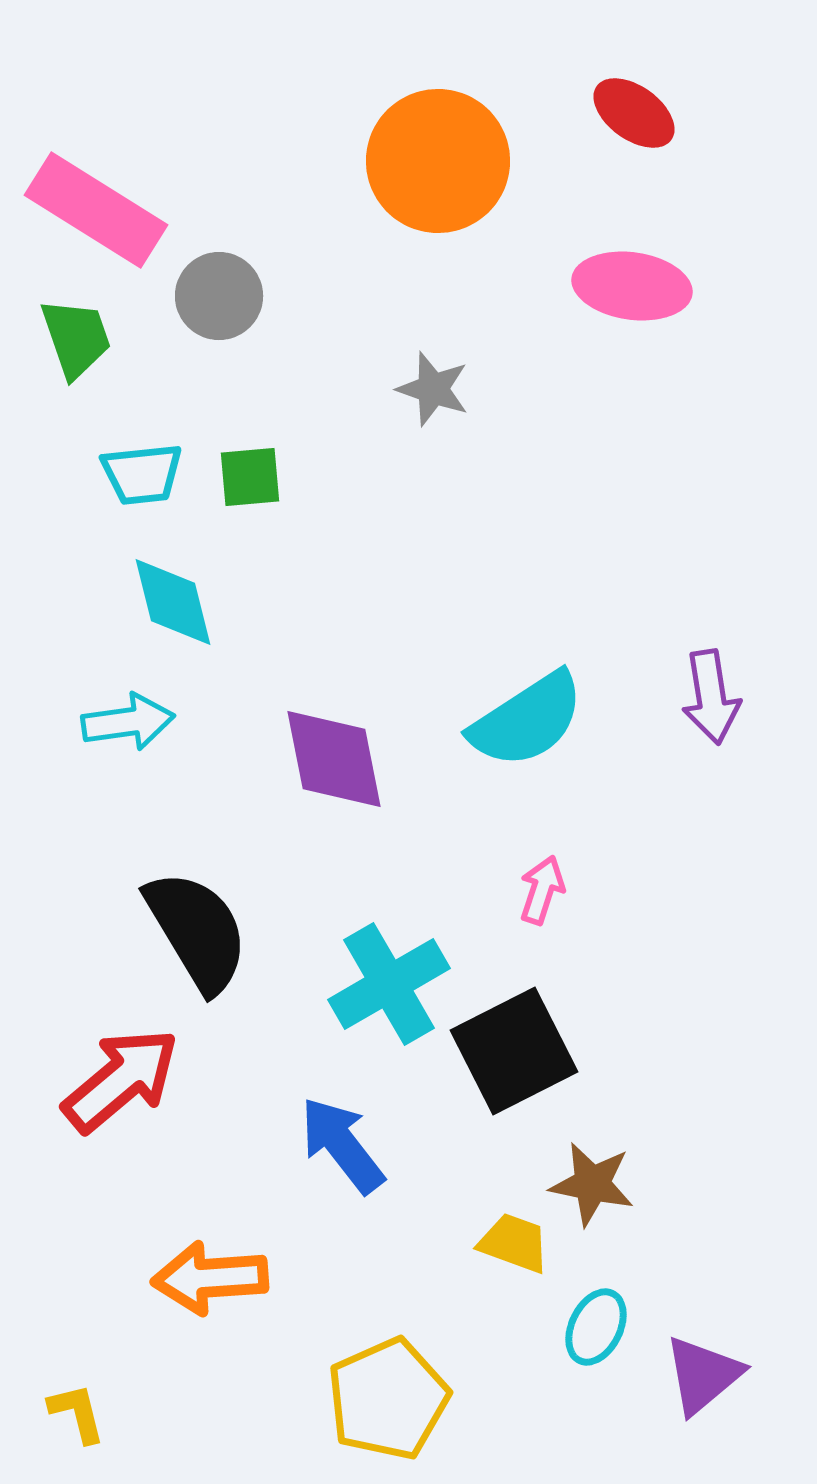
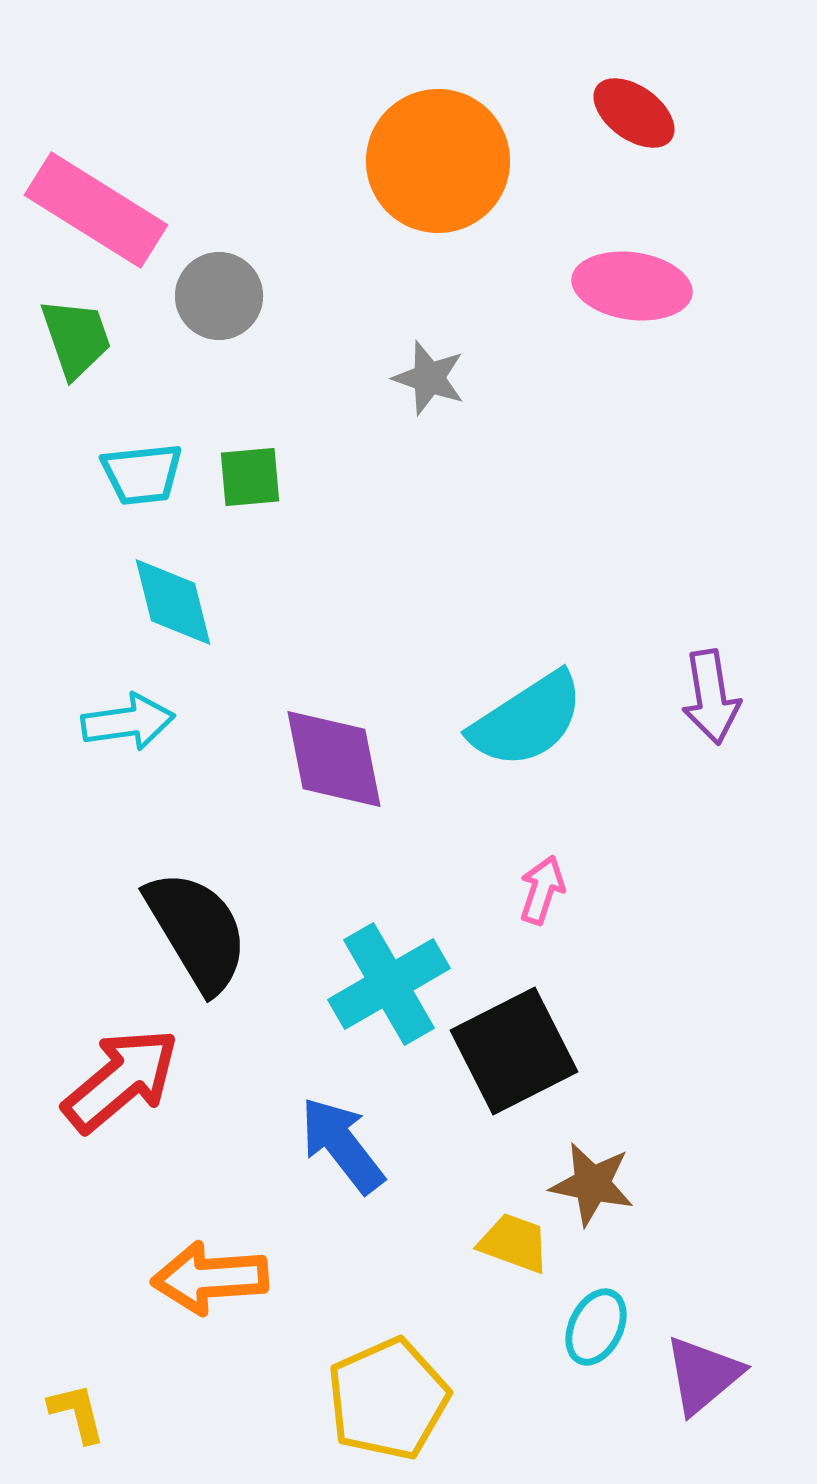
gray star: moved 4 px left, 11 px up
